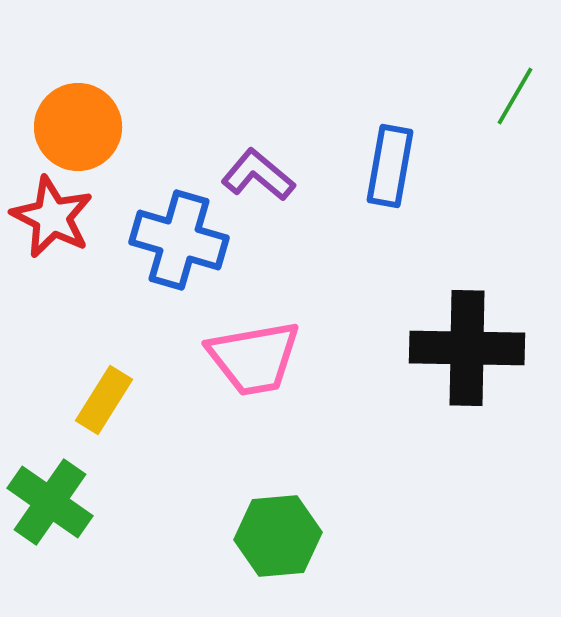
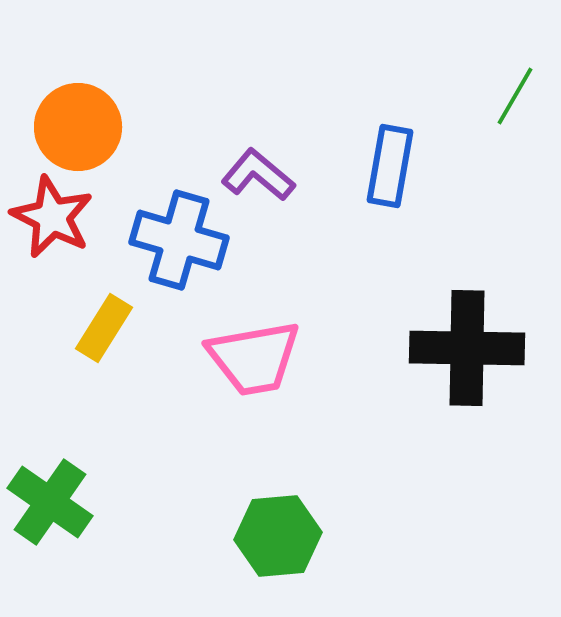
yellow rectangle: moved 72 px up
